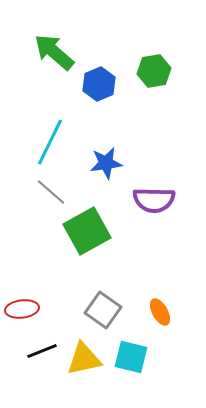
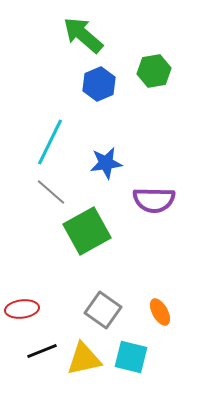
green arrow: moved 29 px right, 17 px up
